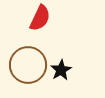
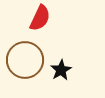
brown circle: moved 3 px left, 5 px up
